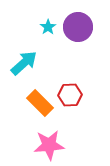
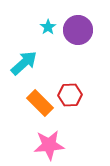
purple circle: moved 3 px down
